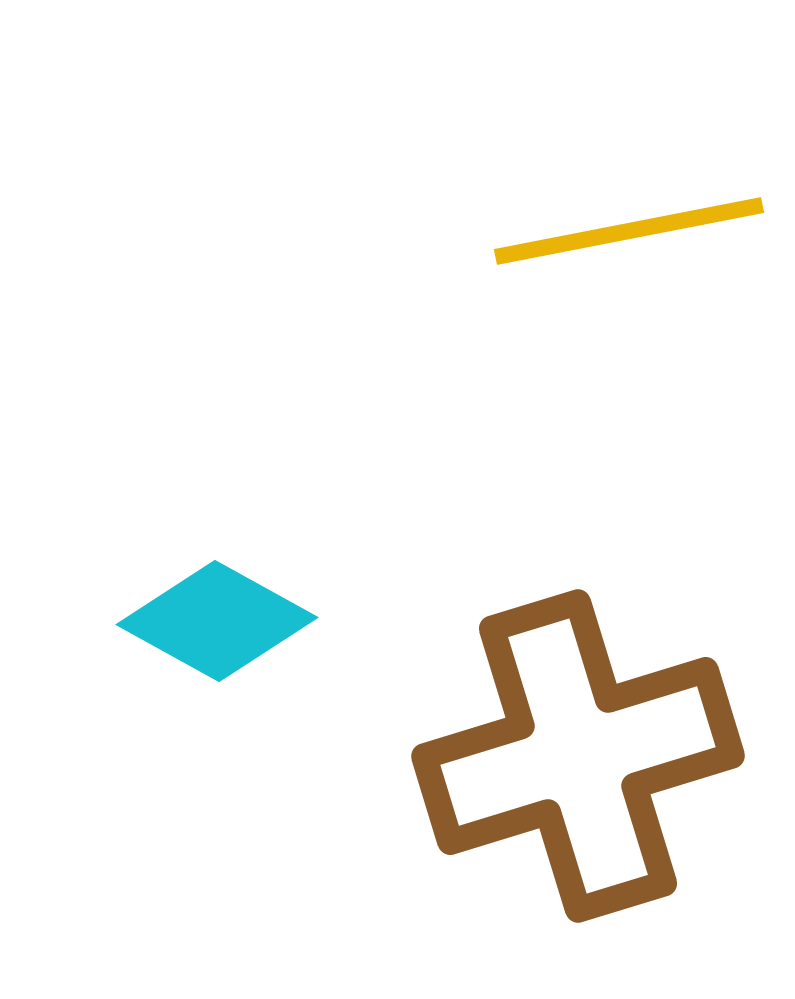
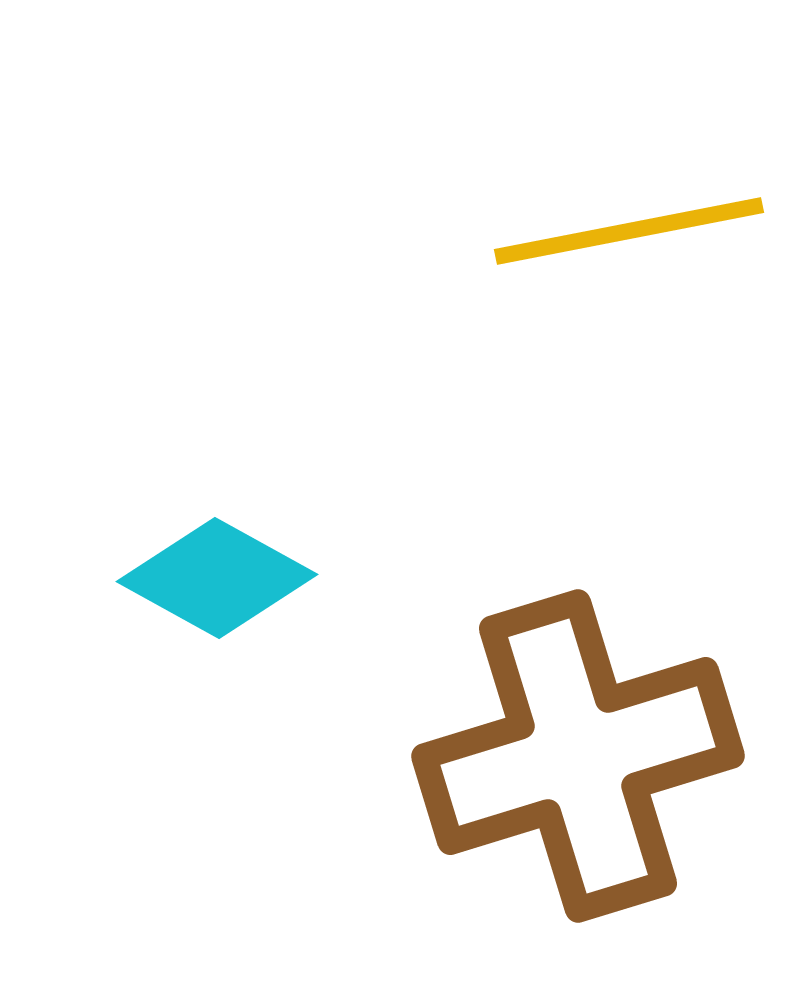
cyan diamond: moved 43 px up
